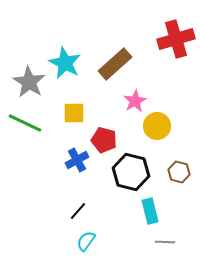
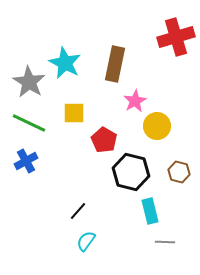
red cross: moved 2 px up
brown rectangle: rotated 36 degrees counterclockwise
green line: moved 4 px right
red pentagon: rotated 15 degrees clockwise
blue cross: moved 51 px left, 1 px down
